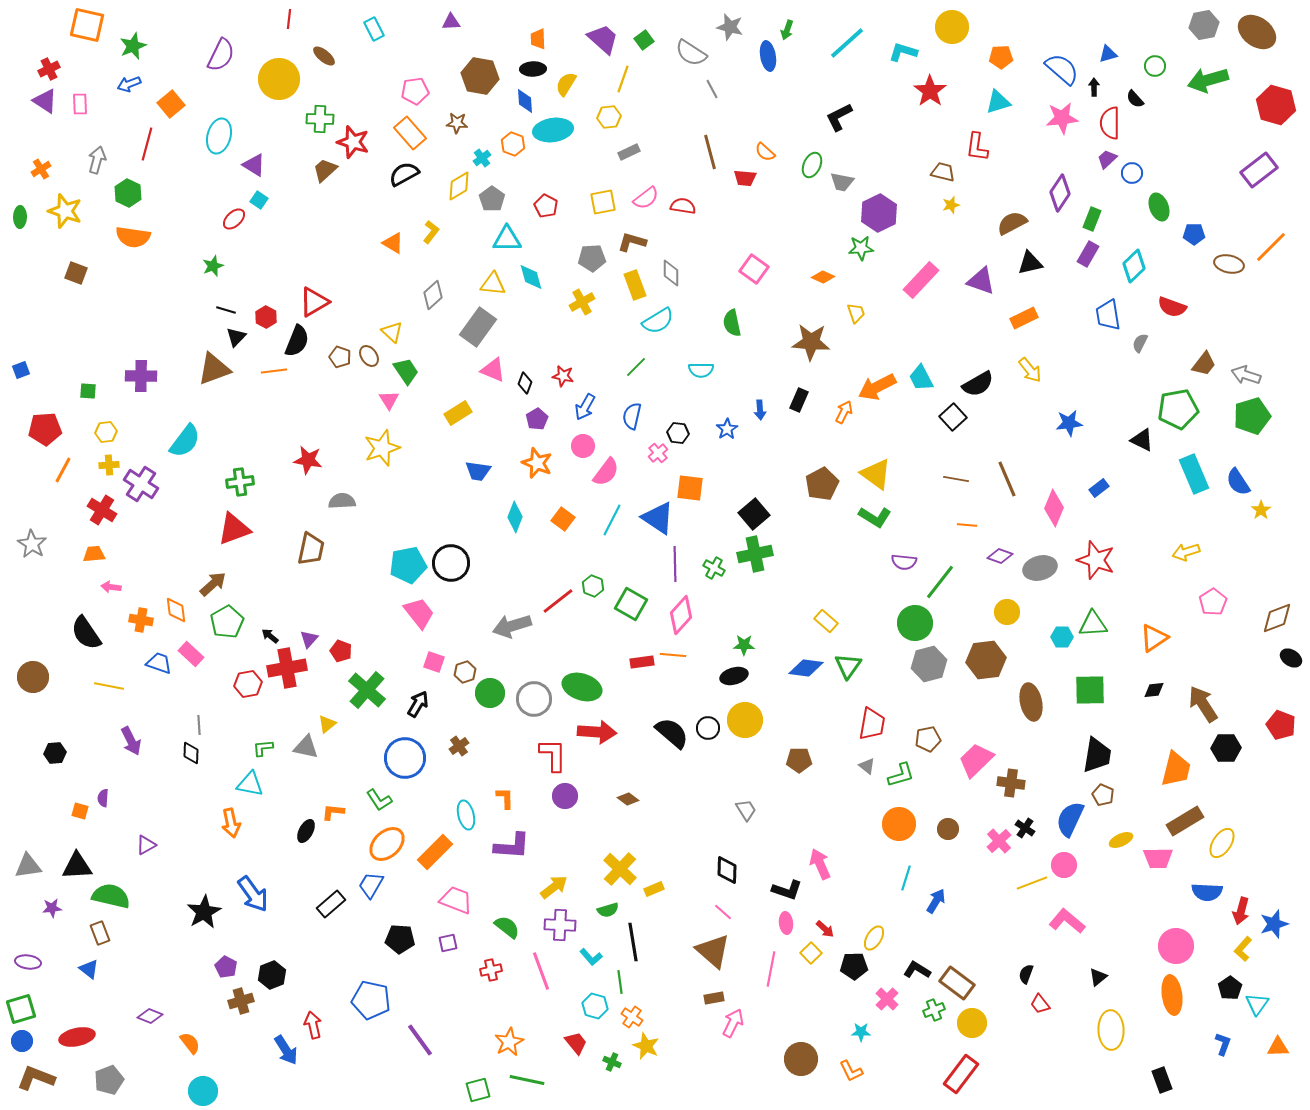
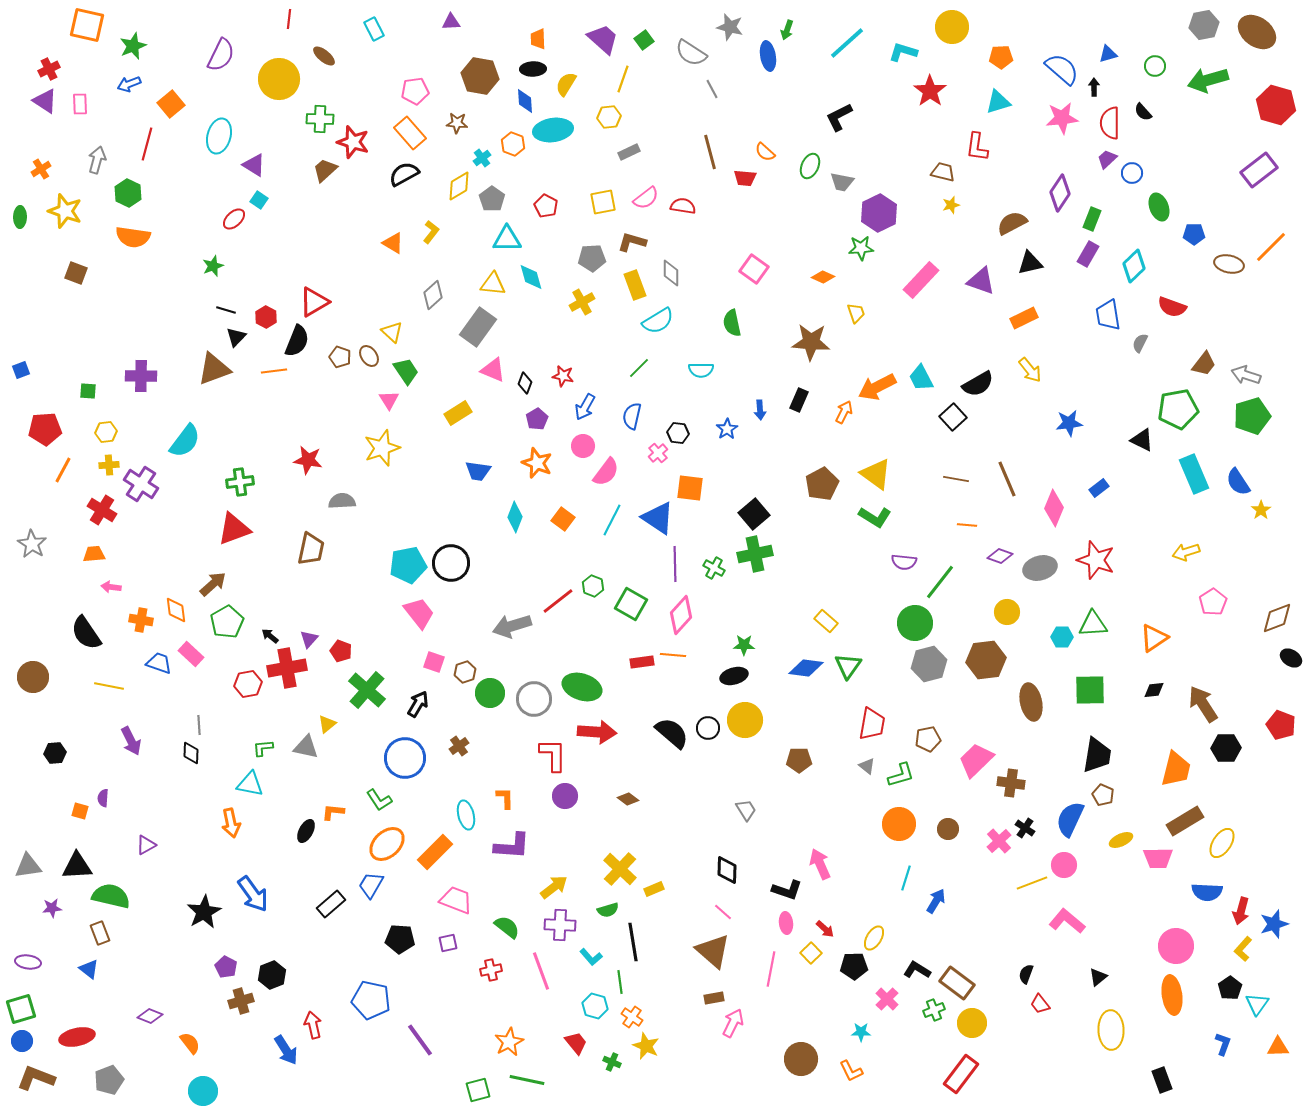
black semicircle at (1135, 99): moved 8 px right, 13 px down
green ellipse at (812, 165): moved 2 px left, 1 px down
green line at (636, 367): moved 3 px right, 1 px down
